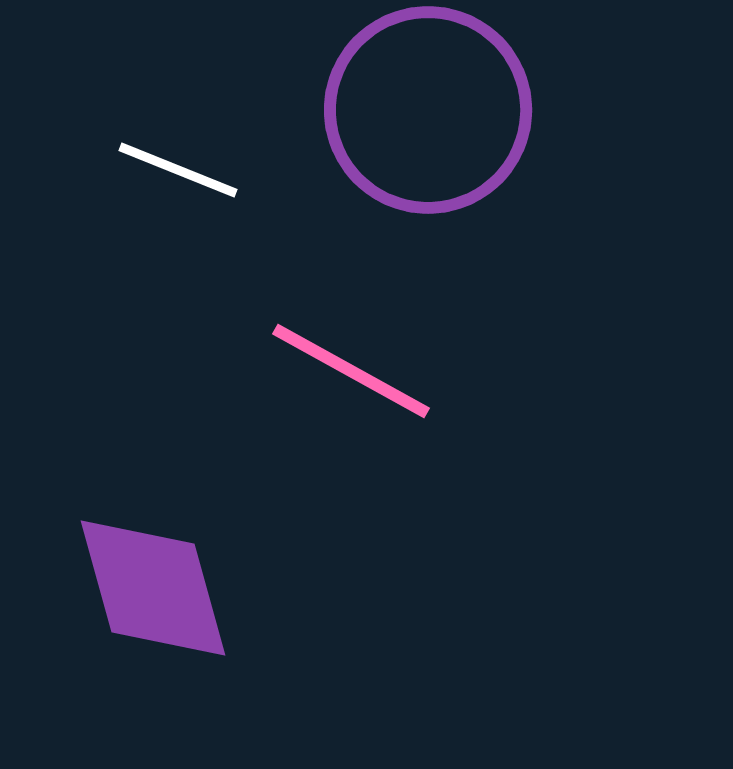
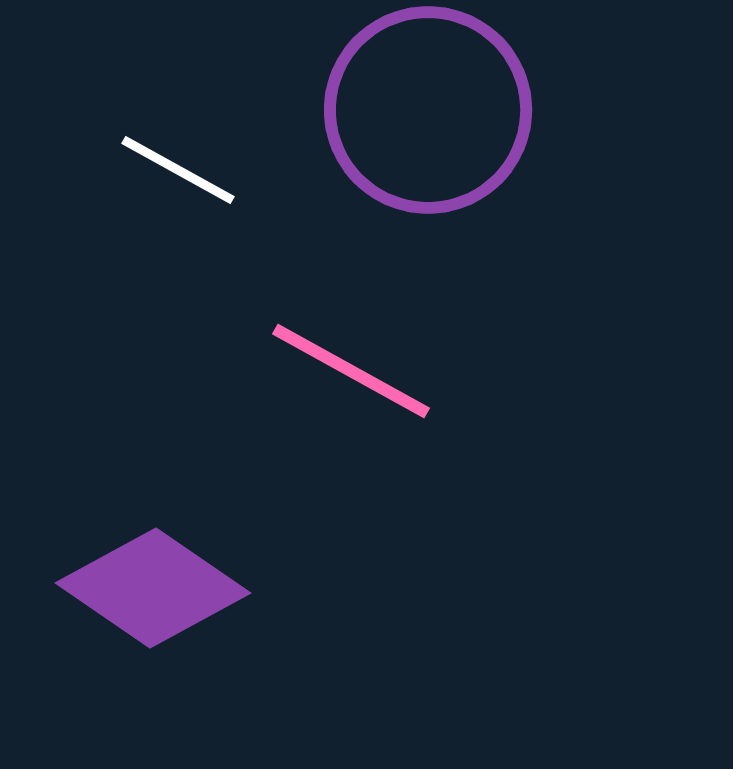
white line: rotated 7 degrees clockwise
purple diamond: rotated 40 degrees counterclockwise
